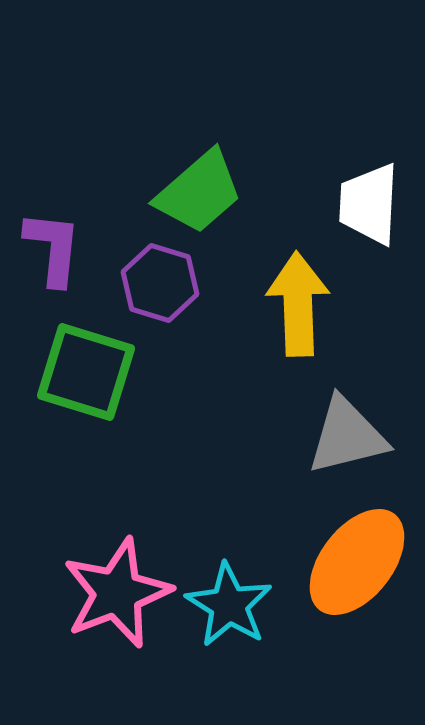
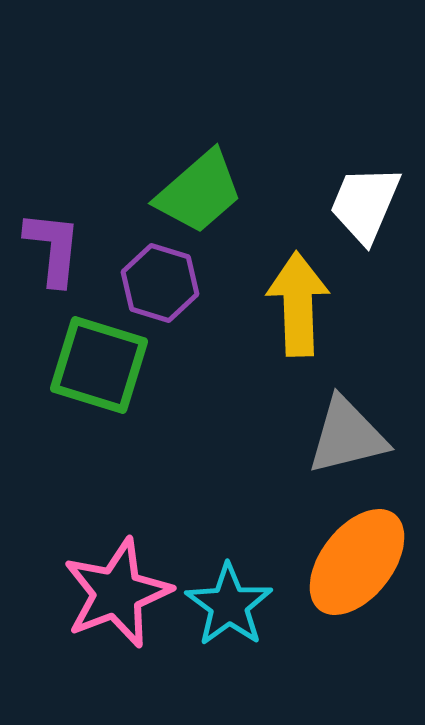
white trapezoid: moved 4 px left; rotated 20 degrees clockwise
green square: moved 13 px right, 7 px up
cyan star: rotated 4 degrees clockwise
